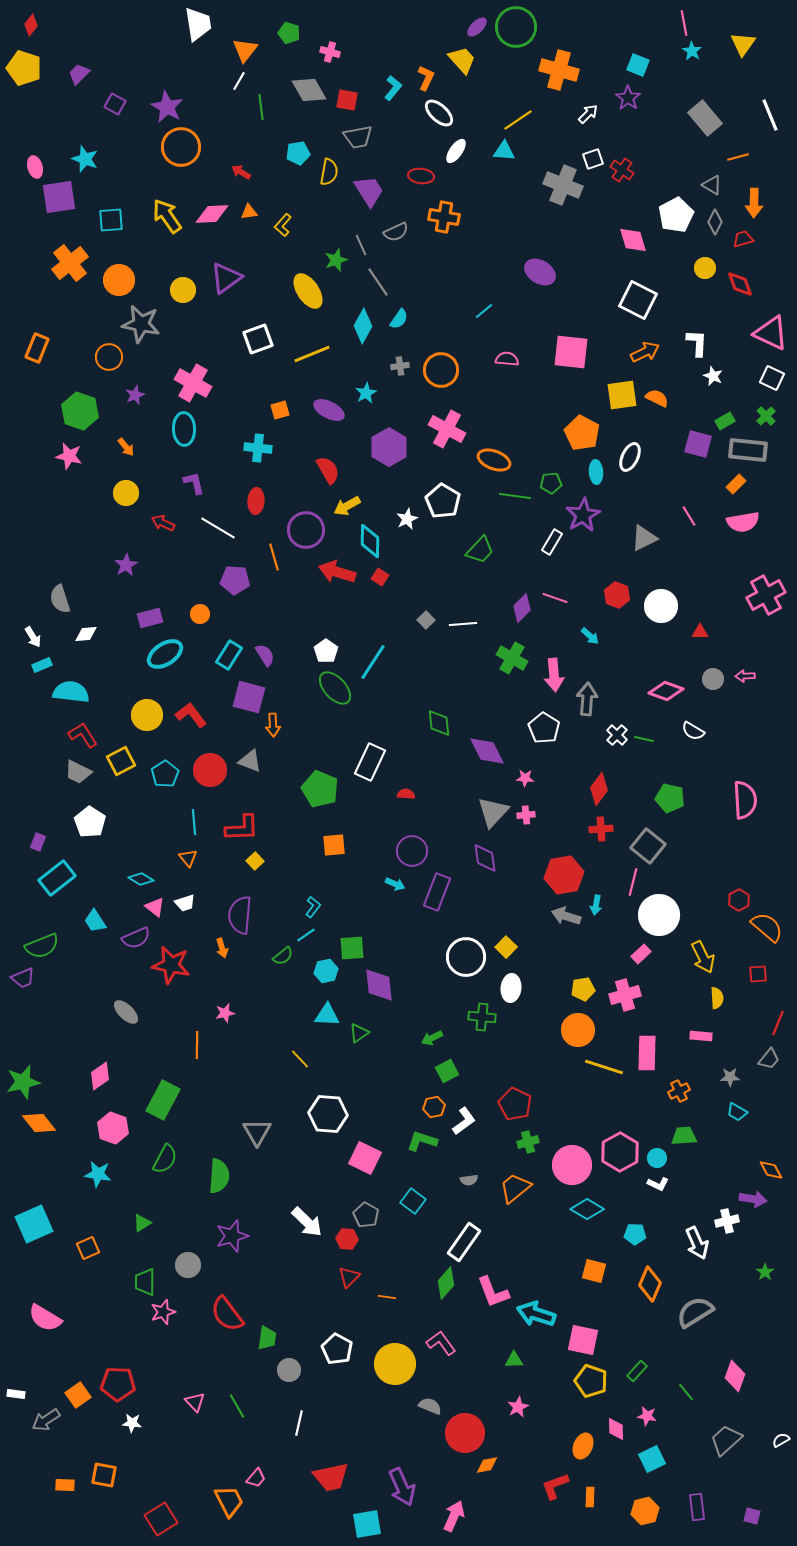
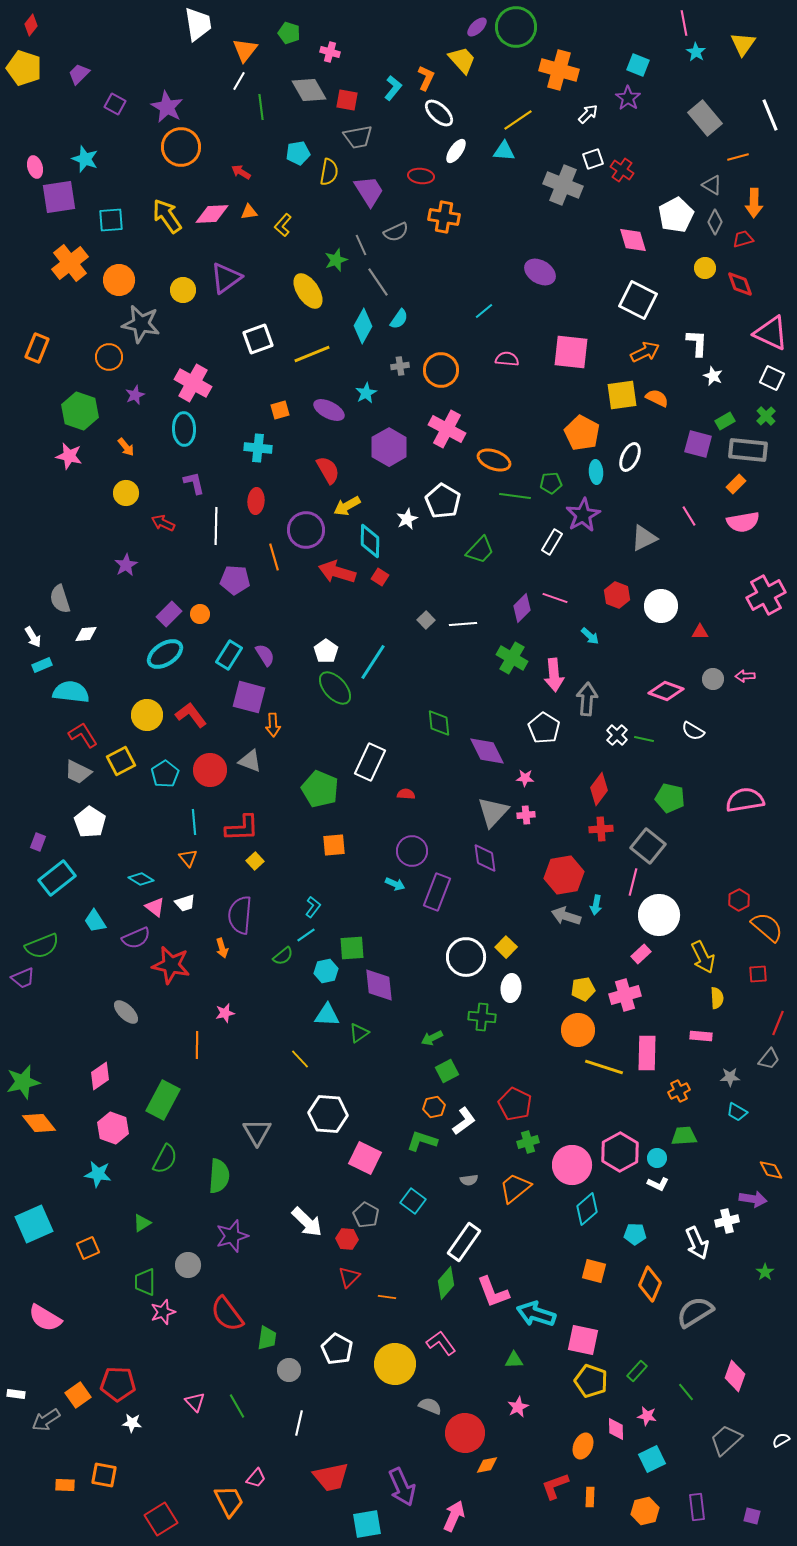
cyan star at (692, 51): moved 4 px right, 1 px down
white line at (218, 528): moved 2 px left, 2 px up; rotated 60 degrees clockwise
purple rectangle at (150, 618): moved 19 px right, 4 px up; rotated 30 degrees counterclockwise
pink semicircle at (745, 800): rotated 96 degrees counterclockwise
cyan diamond at (587, 1209): rotated 72 degrees counterclockwise
